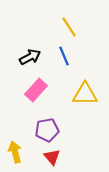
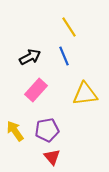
yellow triangle: rotated 8 degrees counterclockwise
yellow arrow: moved 21 px up; rotated 20 degrees counterclockwise
